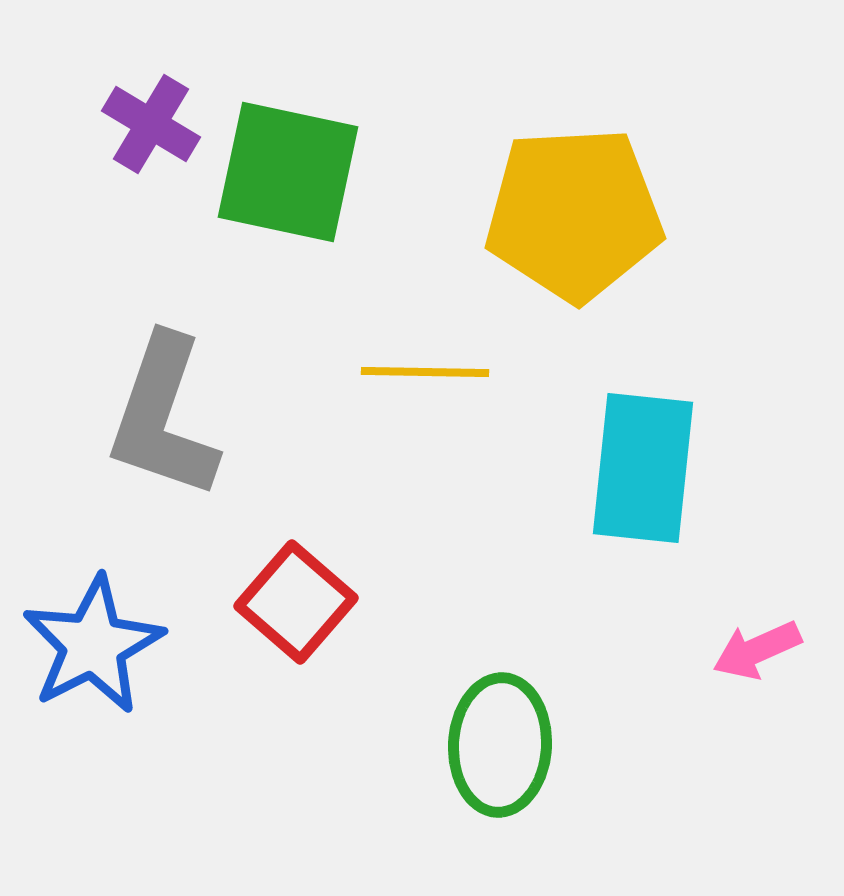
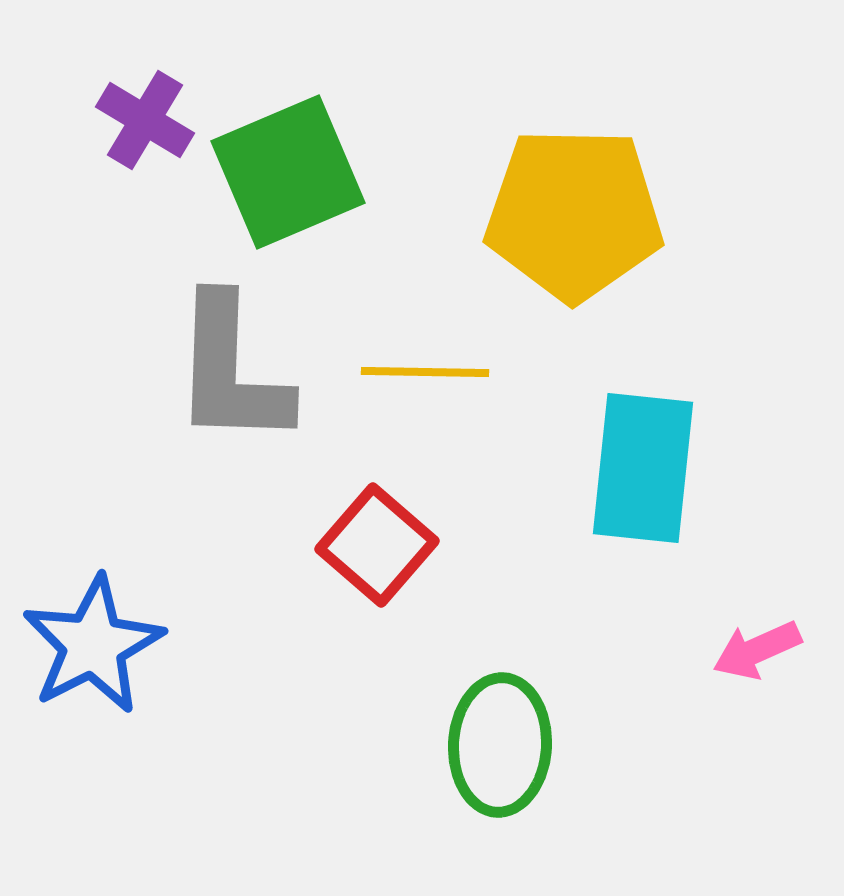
purple cross: moved 6 px left, 4 px up
green square: rotated 35 degrees counterclockwise
yellow pentagon: rotated 4 degrees clockwise
gray L-shape: moved 68 px right, 46 px up; rotated 17 degrees counterclockwise
red square: moved 81 px right, 57 px up
